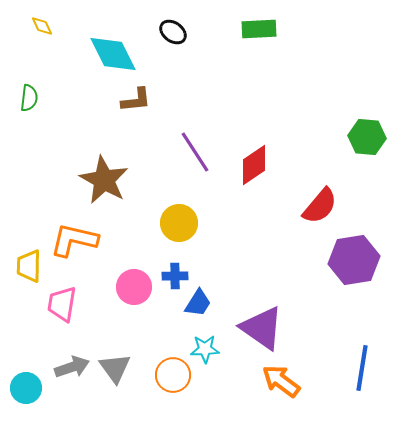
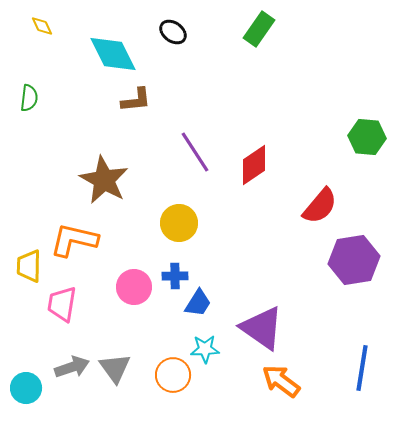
green rectangle: rotated 52 degrees counterclockwise
